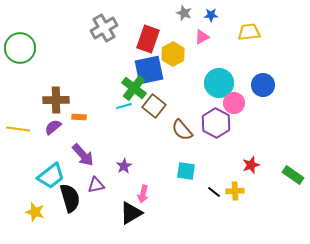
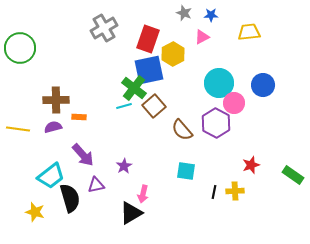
brown square: rotated 10 degrees clockwise
purple semicircle: rotated 24 degrees clockwise
black line: rotated 64 degrees clockwise
